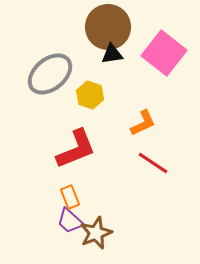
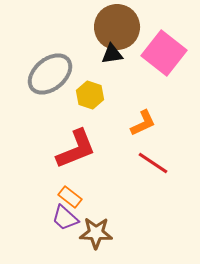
brown circle: moved 9 px right
orange rectangle: rotated 30 degrees counterclockwise
purple trapezoid: moved 5 px left, 3 px up
brown star: rotated 24 degrees clockwise
